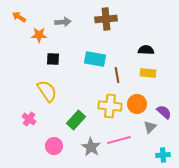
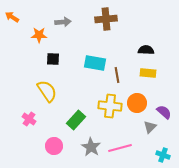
orange arrow: moved 7 px left
cyan rectangle: moved 4 px down
orange circle: moved 1 px up
pink line: moved 1 px right, 8 px down
cyan cross: rotated 24 degrees clockwise
